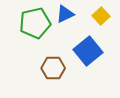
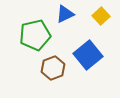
green pentagon: moved 12 px down
blue square: moved 4 px down
brown hexagon: rotated 20 degrees counterclockwise
